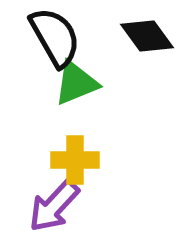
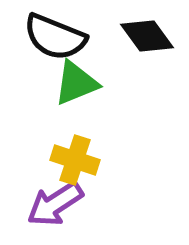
black semicircle: rotated 142 degrees clockwise
yellow cross: rotated 18 degrees clockwise
purple arrow: moved 1 px right, 2 px up; rotated 14 degrees clockwise
